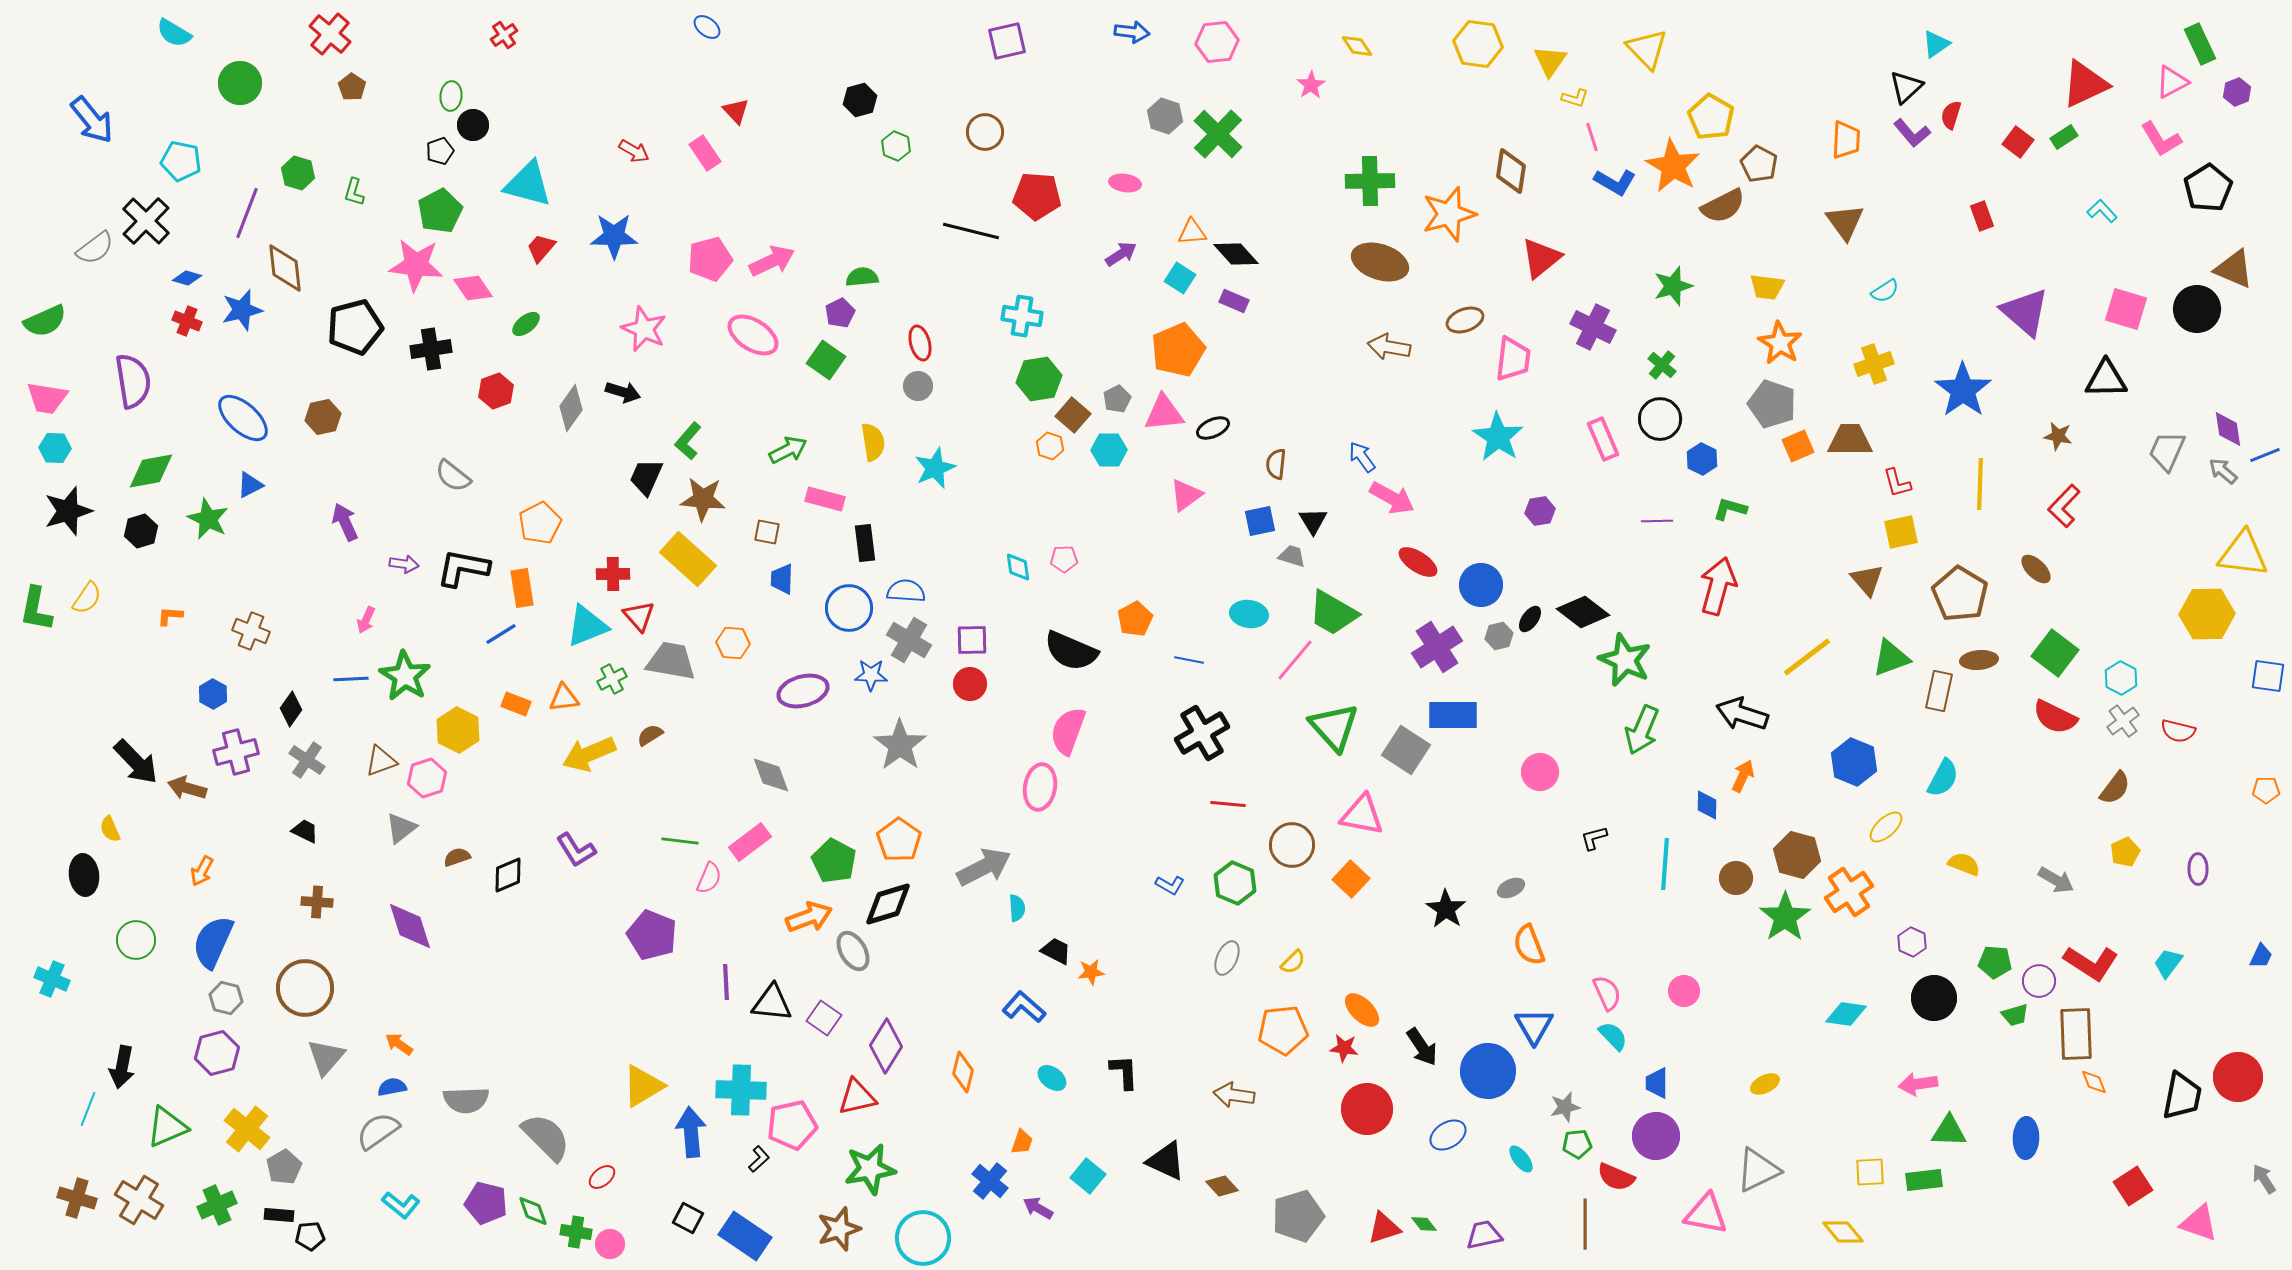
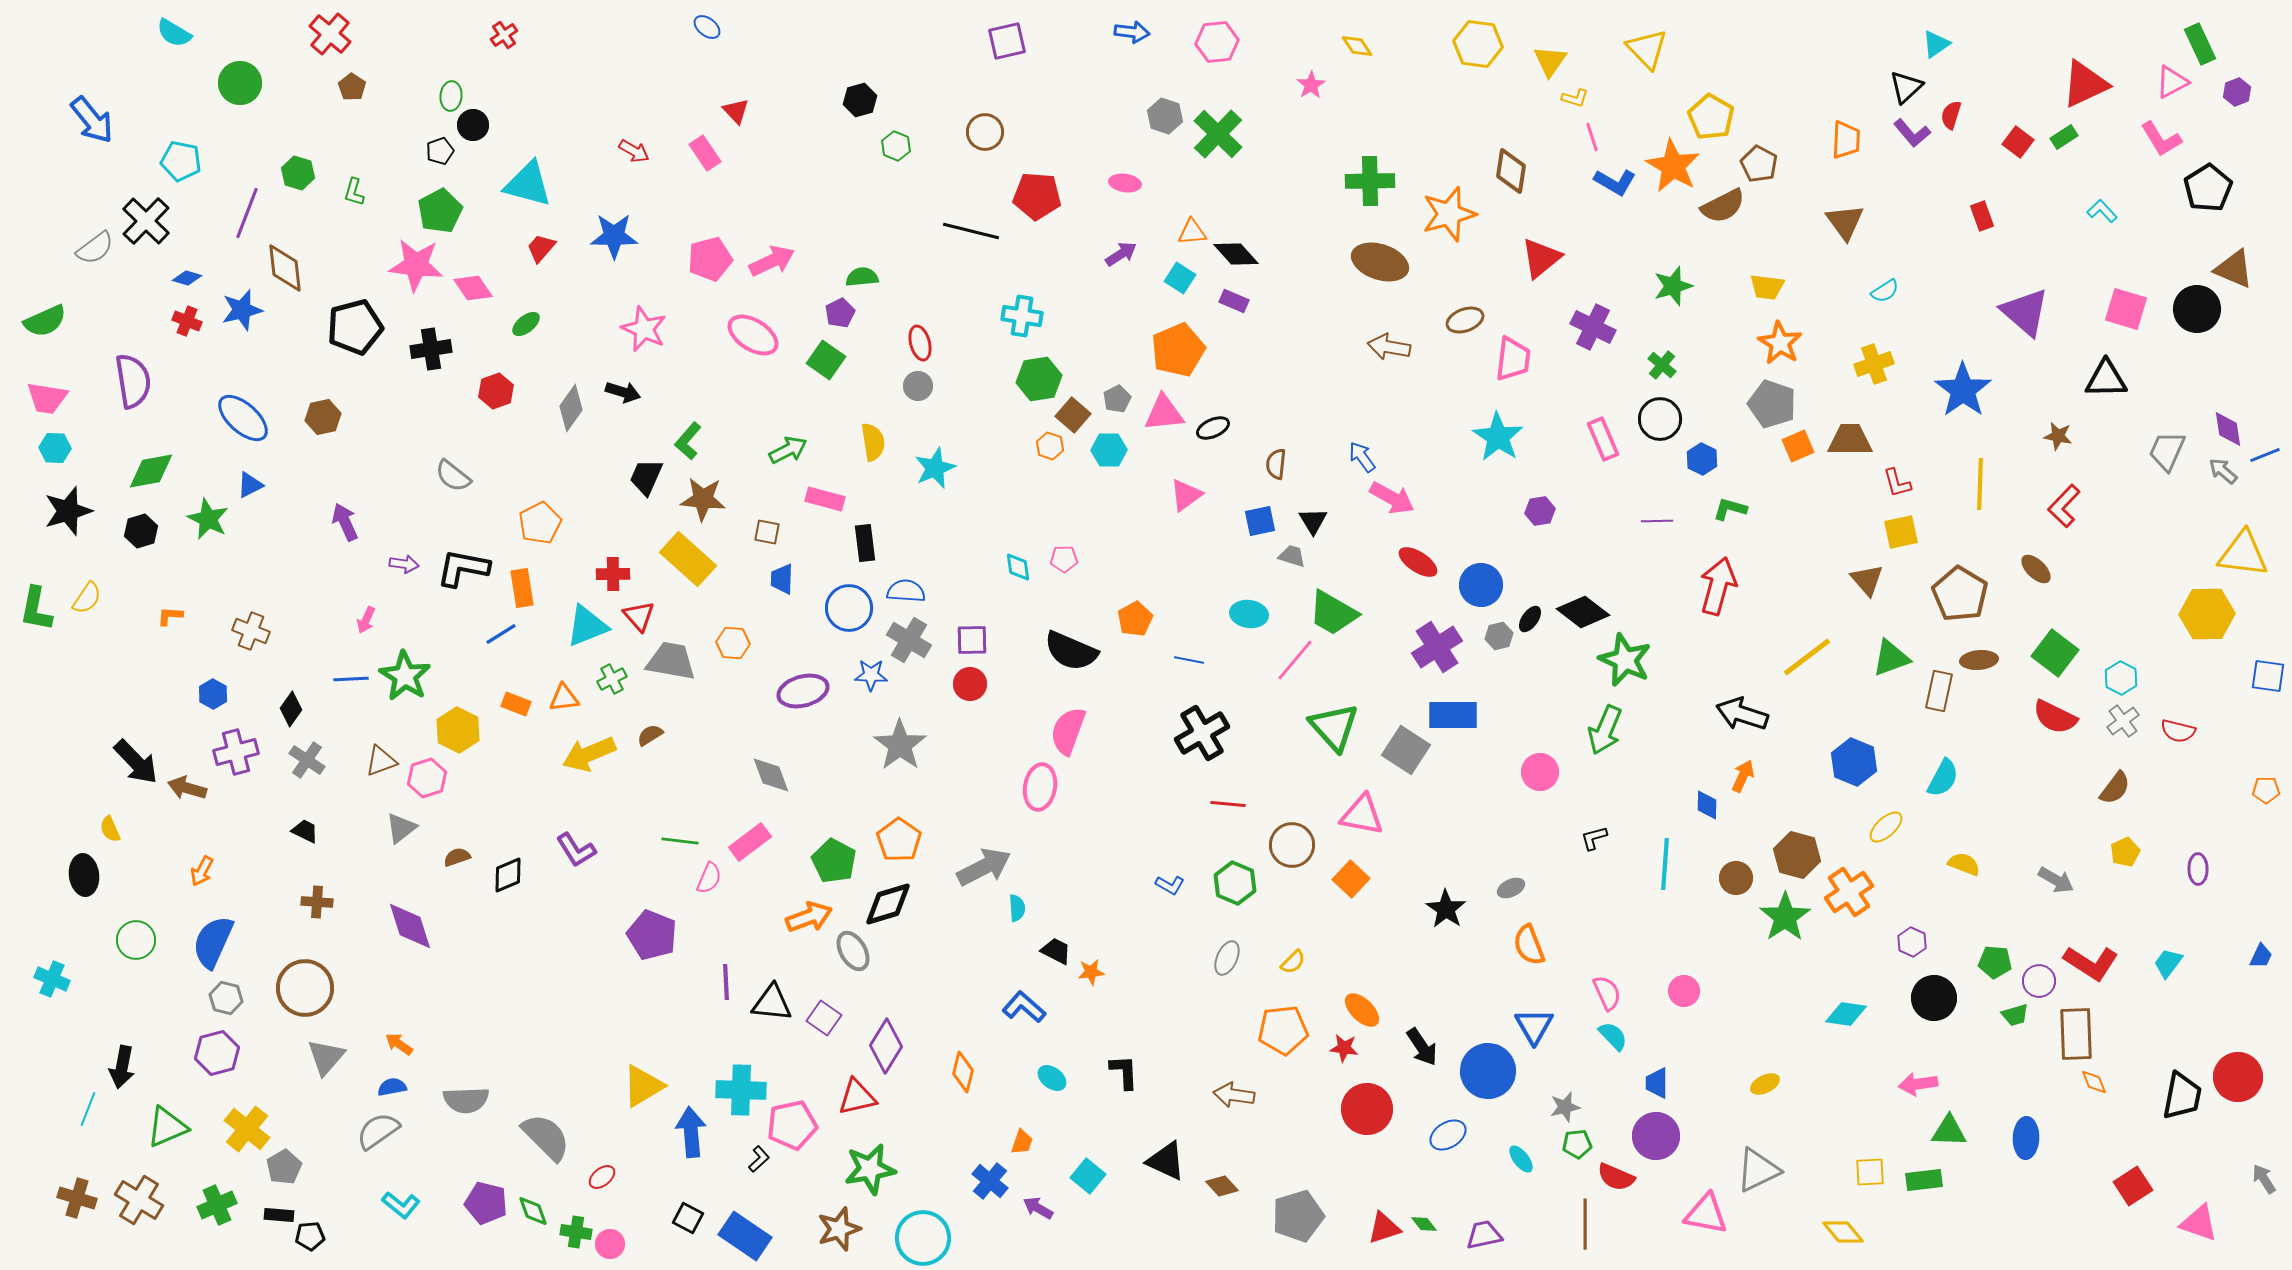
green arrow at (1642, 730): moved 37 px left
